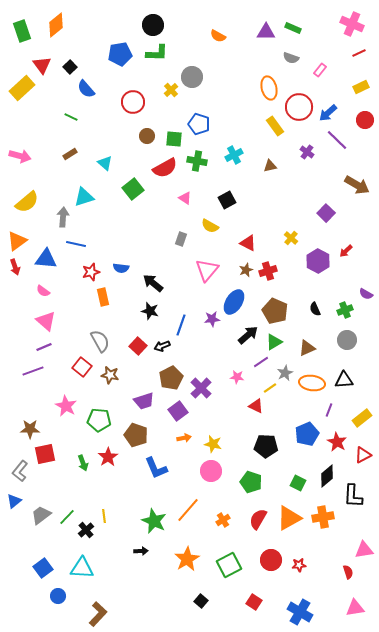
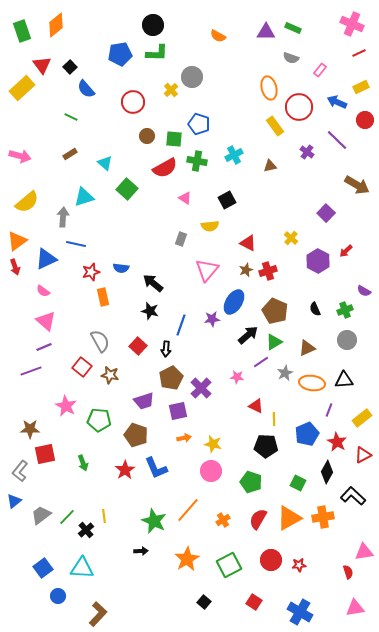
blue arrow at (328, 113): moved 9 px right, 11 px up; rotated 66 degrees clockwise
green square at (133, 189): moved 6 px left; rotated 10 degrees counterclockwise
yellow semicircle at (210, 226): rotated 36 degrees counterclockwise
blue triangle at (46, 259): rotated 30 degrees counterclockwise
purple semicircle at (366, 294): moved 2 px left, 3 px up
black arrow at (162, 346): moved 4 px right, 3 px down; rotated 63 degrees counterclockwise
purple line at (33, 371): moved 2 px left
yellow line at (270, 388): moved 4 px right, 31 px down; rotated 56 degrees counterclockwise
purple square at (178, 411): rotated 24 degrees clockwise
red star at (108, 457): moved 17 px right, 13 px down
black diamond at (327, 476): moved 4 px up; rotated 20 degrees counterclockwise
black L-shape at (353, 496): rotated 130 degrees clockwise
pink triangle at (364, 550): moved 2 px down
black square at (201, 601): moved 3 px right, 1 px down
